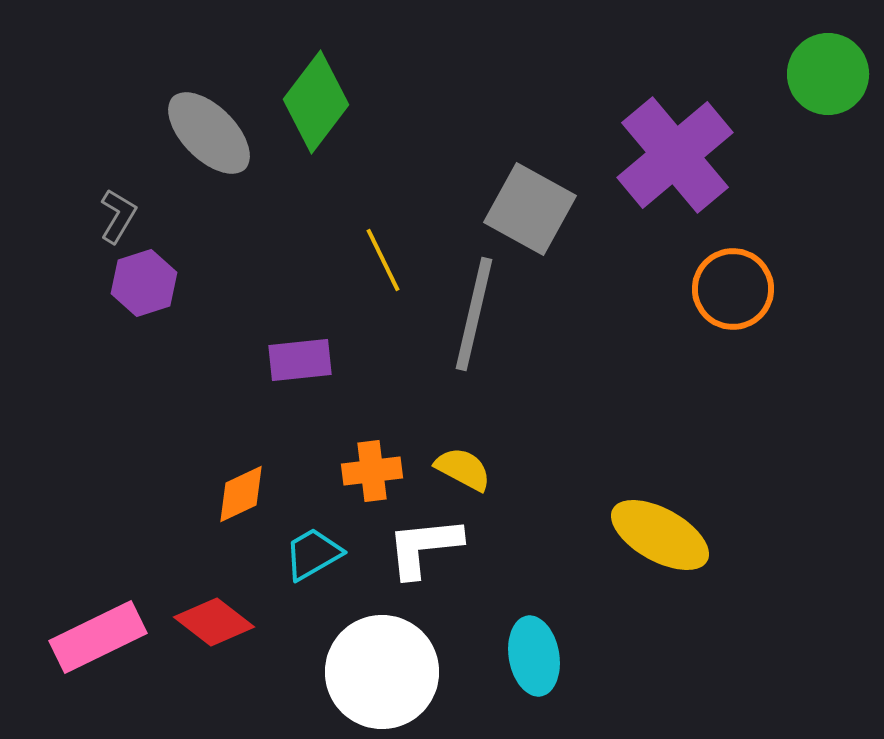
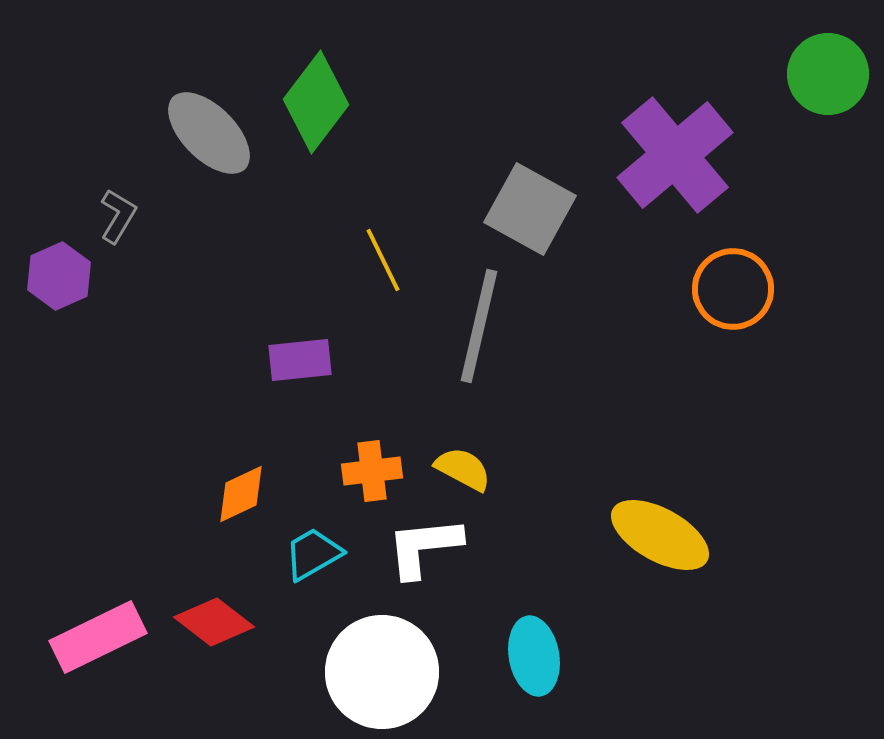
purple hexagon: moved 85 px left, 7 px up; rotated 6 degrees counterclockwise
gray line: moved 5 px right, 12 px down
